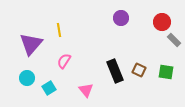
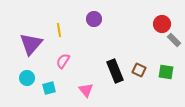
purple circle: moved 27 px left, 1 px down
red circle: moved 2 px down
pink semicircle: moved 1 px left
cyan square: rotated 16 degrees clockwise
